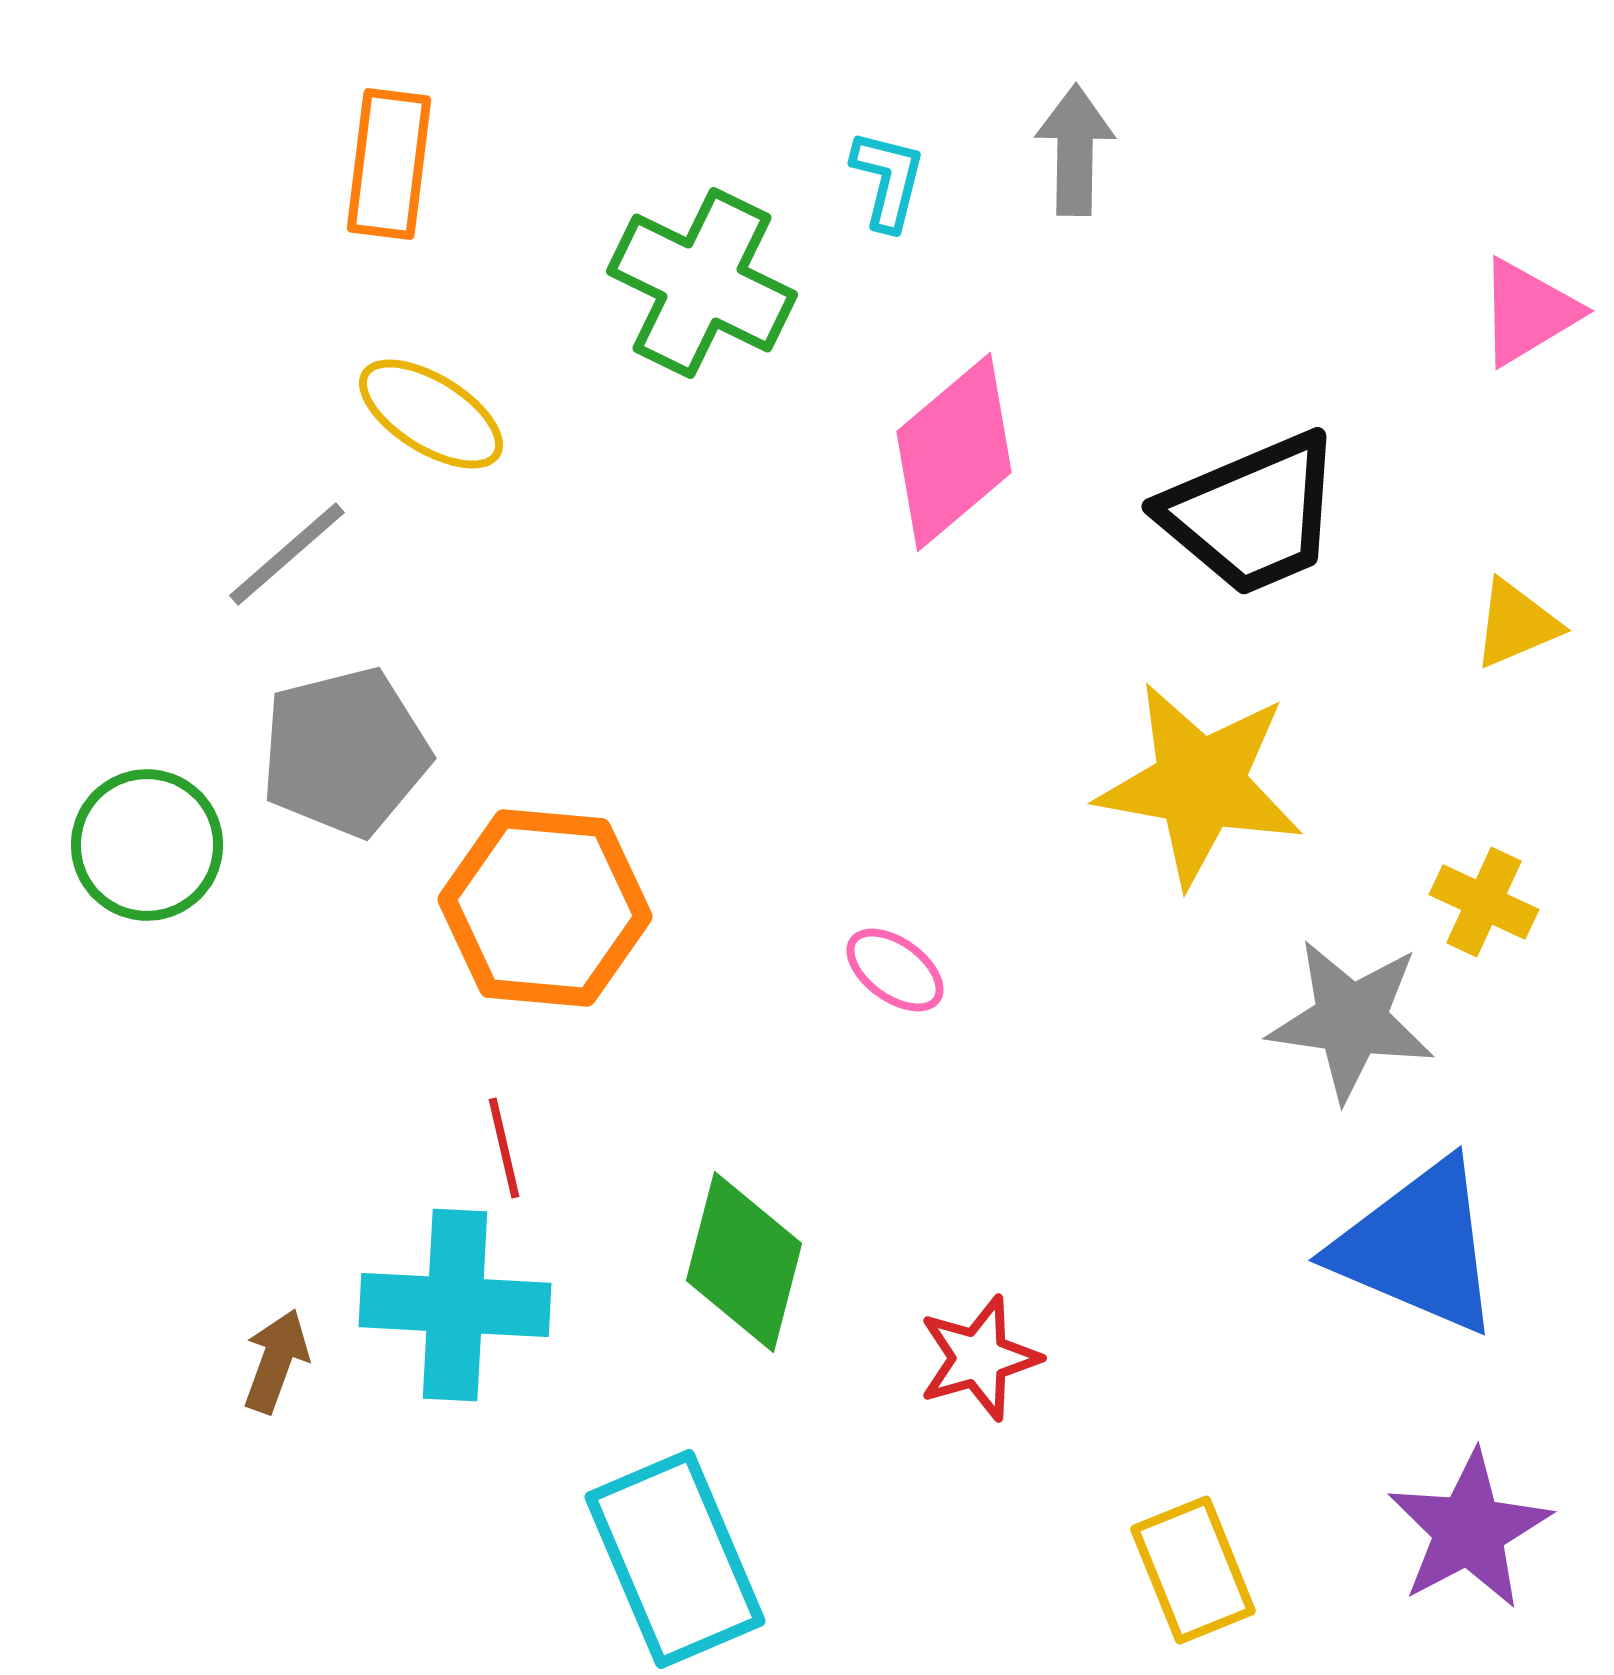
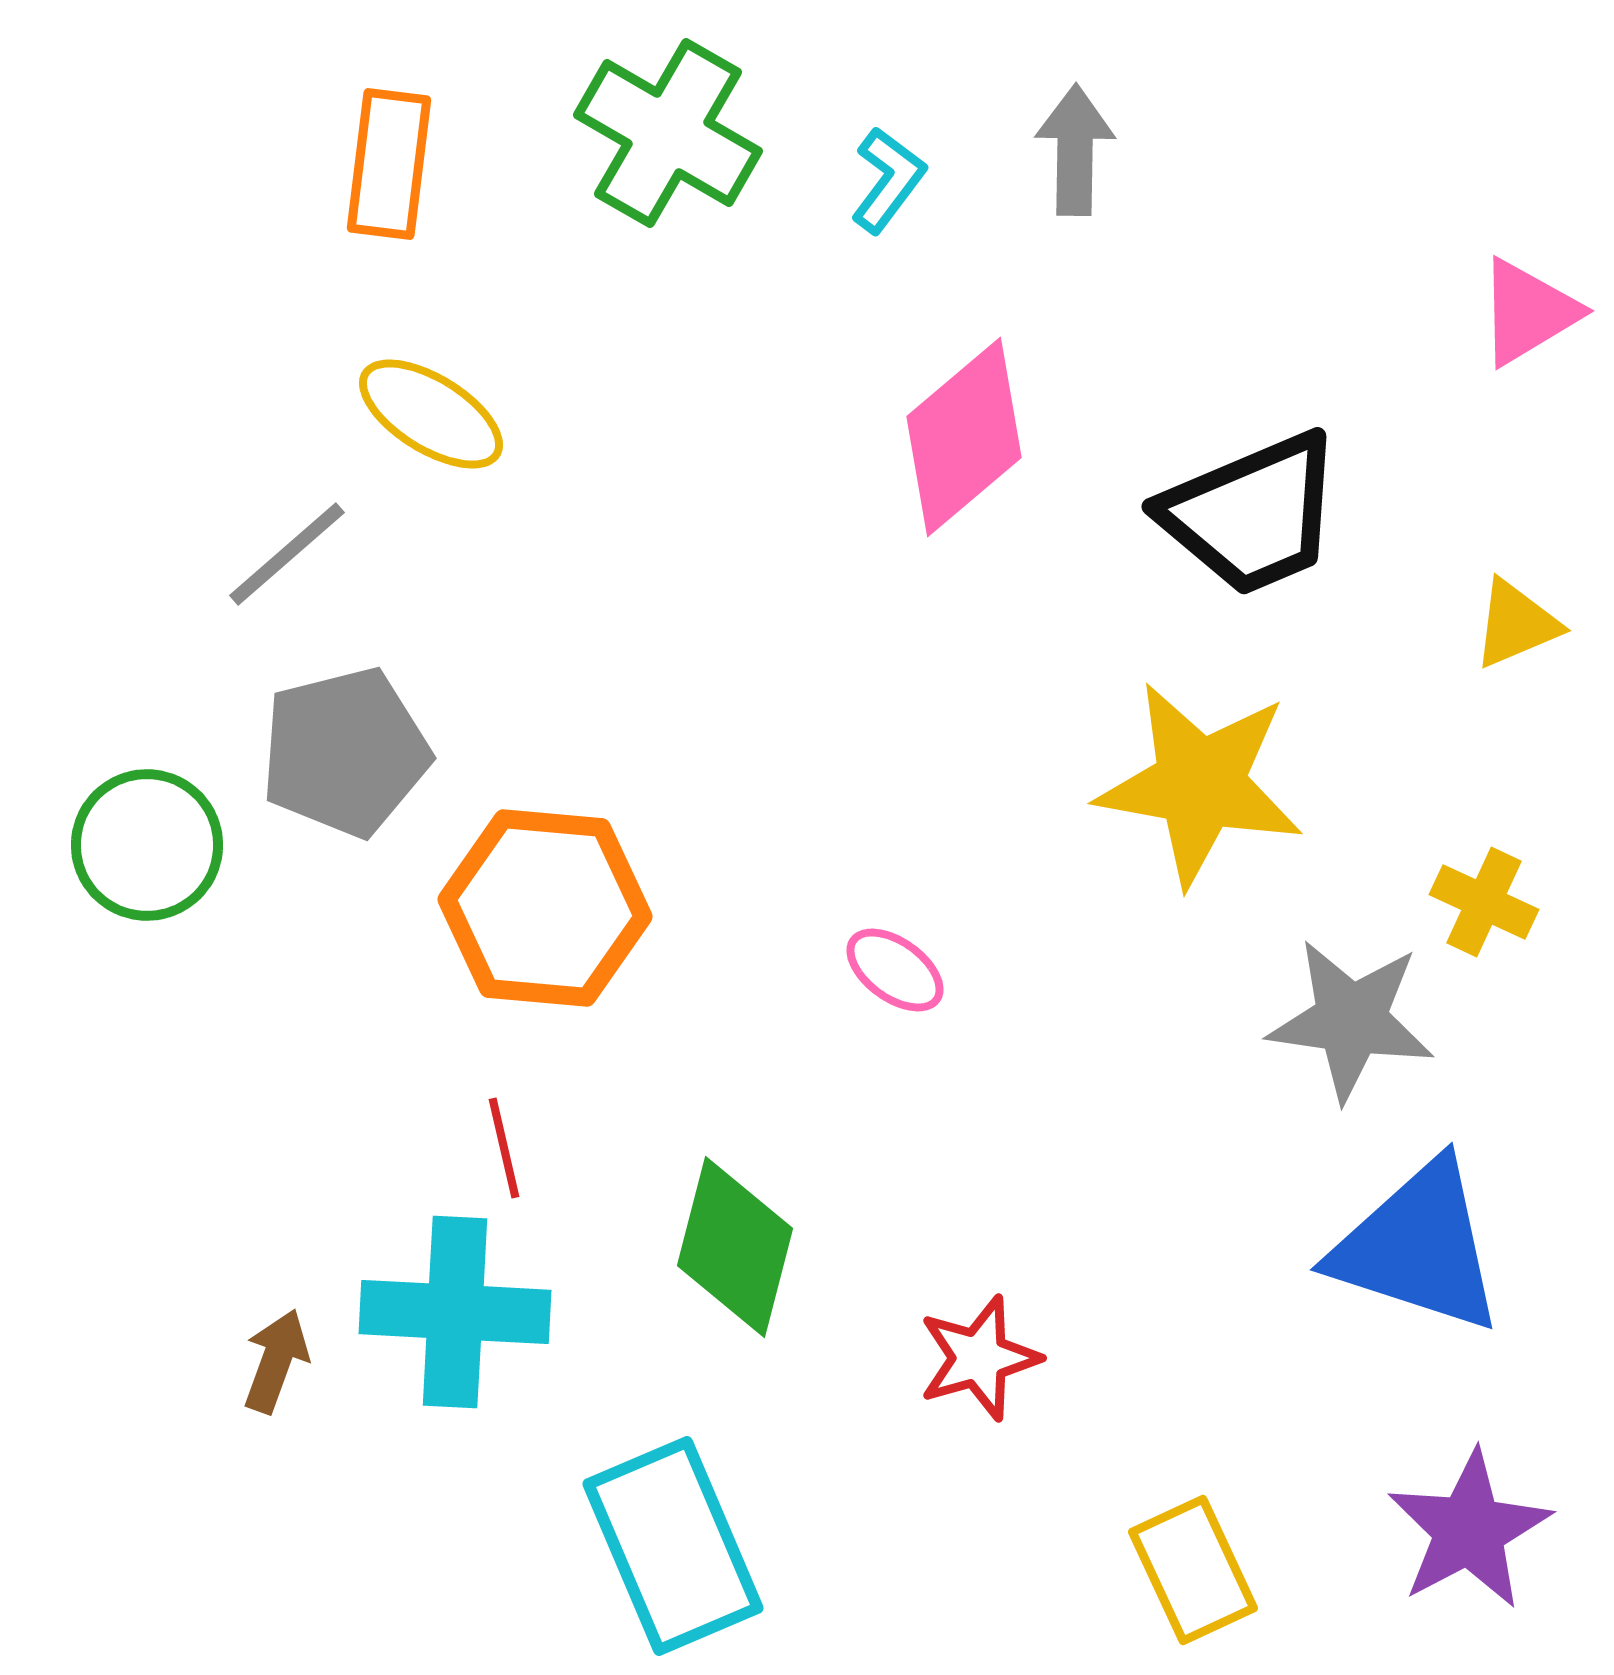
cyan L-shape: rotated 23 degrees clockwise
green cross: moved 34 px left, 150 px up; rotated 4 degrees clockwise
pink diamond: moved 10 px right, 15 px up
blue triangle: rotated 5 degrees counterclockwise
green diamond: moved 9 px left, 15 px up
cyan cross: moved 7 px down
cyan rectangle: moved 2 px left, 13 px up
yellow rectangle: rotated 3 degrees counterclockwise
